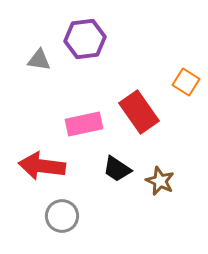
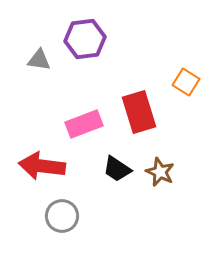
red rectangle: rotated 18 degrees clockwise
pink rectangle: rotated 9 degrees counterclockwise
brown star: moved 9 px up
